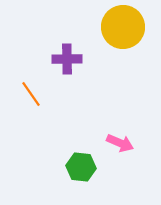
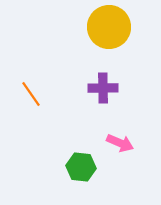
yellow circle: moved 14 px left
purple cross: moved 36 px right, 29 px down
